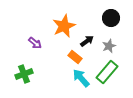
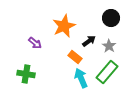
black arrow: moved 2 px right
gray star: rotated 16 degrees counterclockwise
green cross: moved 2 px right; rotated 30 degrees clockwise
cyan arrow: rotated 18 degrees clockwise
